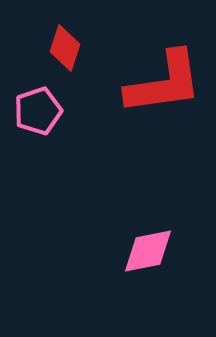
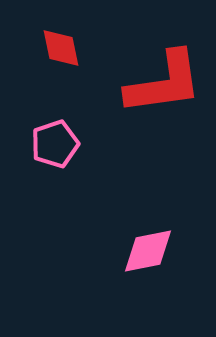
red diamond: moved 4 px left; rotated 30 degrees counterclockwise
pink pentagon: moved 17 px right, 33 px down
